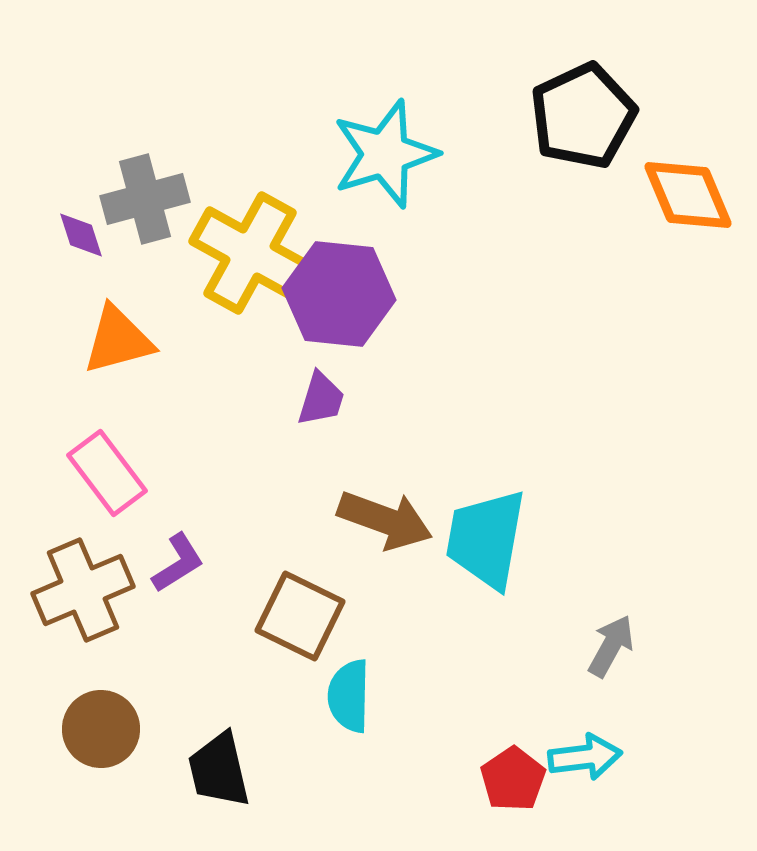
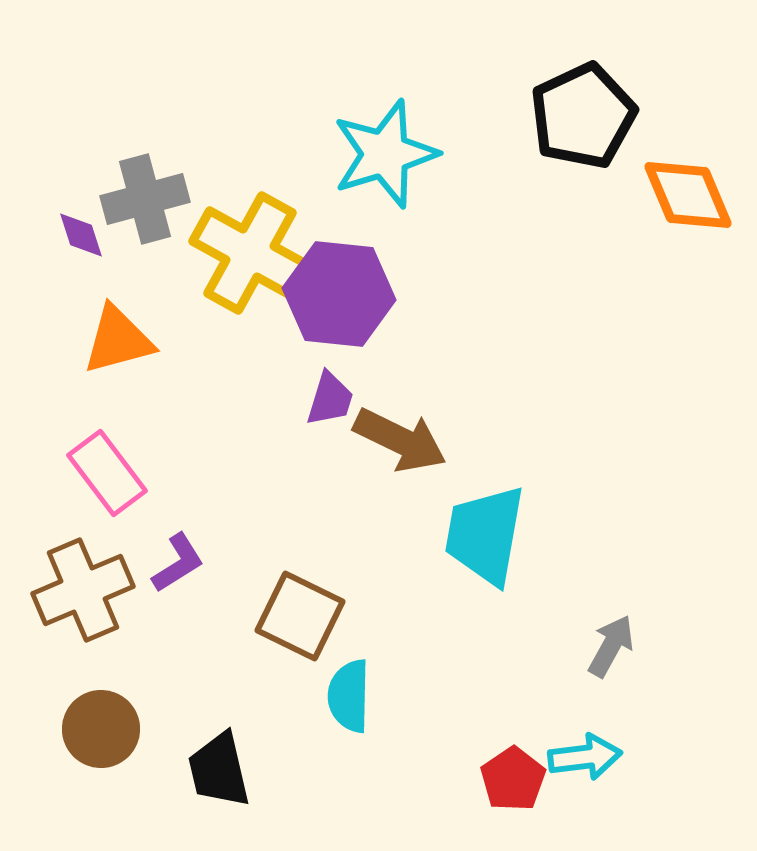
purple trapezoid: moved 9 px right
brown arrow: moved 15 px right, 80 px up; rotated 6 degrees clockwise
cyan trapezoid: moved 1 px left, 4 px up
